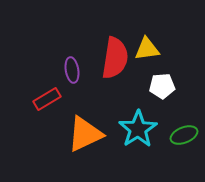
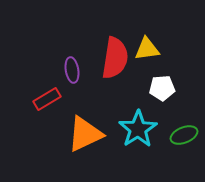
white pentagon: moved 2 px down
